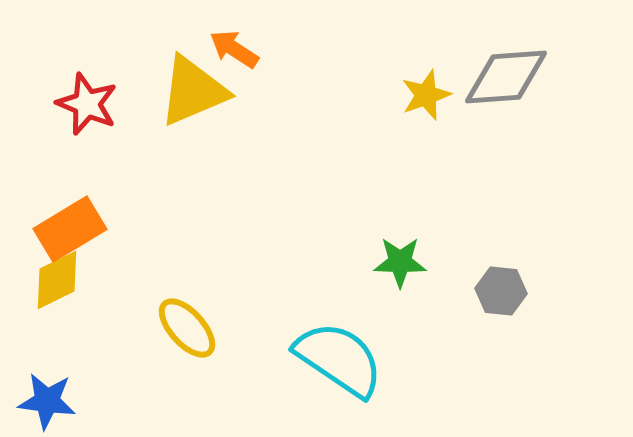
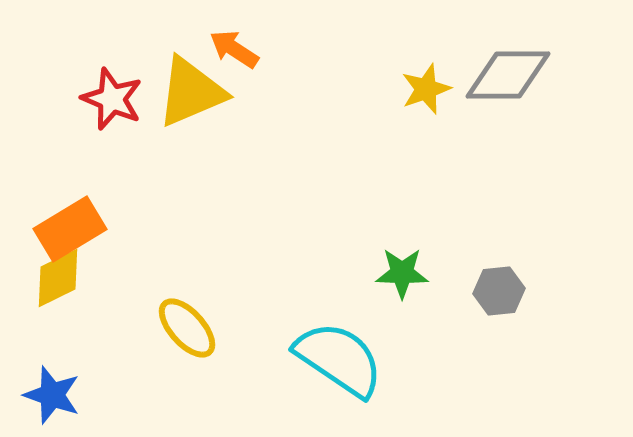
gray diamond: moved 2 px right, 2 px up; rotated 4 degrees clockwise
yellow triangle: moved 2 px left, 1 px down
yellow star: moved 6 px up
red star: moved 25 px right, 5 px up
green star: moved 2 px right, 11 px down
yellow diamond: moved 1 px right, 2 px up
gray hexagon: moved 2 px left; rotated 12 degrees counterclockwise
blue star: moved 5 px right, 6 px up; rotated 12 degrees clockwise
